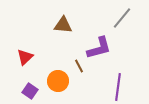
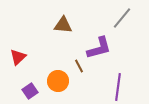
red triangle: moved 7 px left
purple square: rotated 21 degrees clockwise
